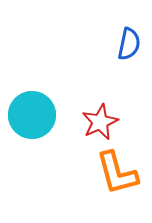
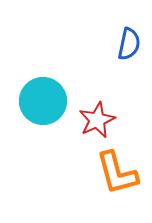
cyan circle: moved 11 px right, 14 px up
red star: moved 3 px left, 2 px up
